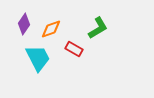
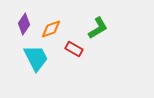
cyan trapezoid: moved 2 px left
